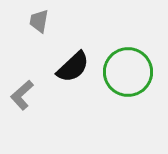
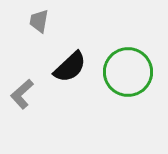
black semicircle: moved 3 px left
gray L-shape: moved 1 px up
